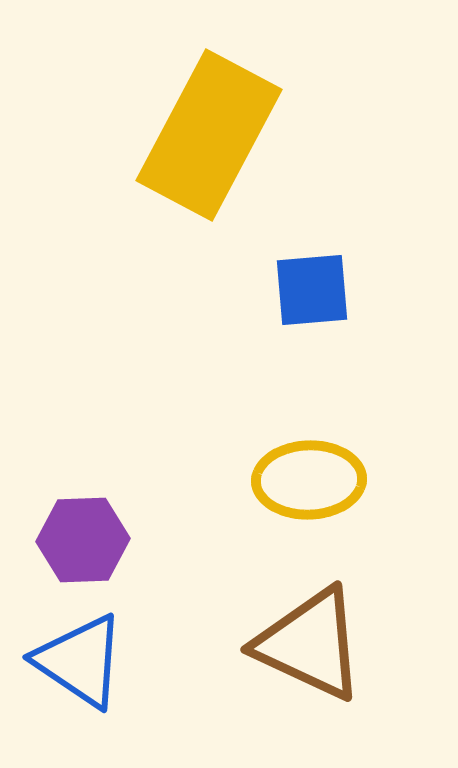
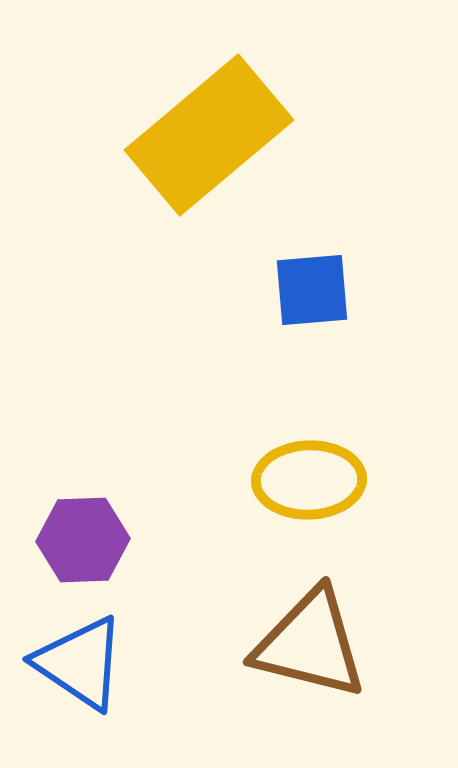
yellow rectangle: rotated 22 degrees clockwise
brown triangle: rotated 11 degrees counterclockwise
blue triangle: moved 2 px down
